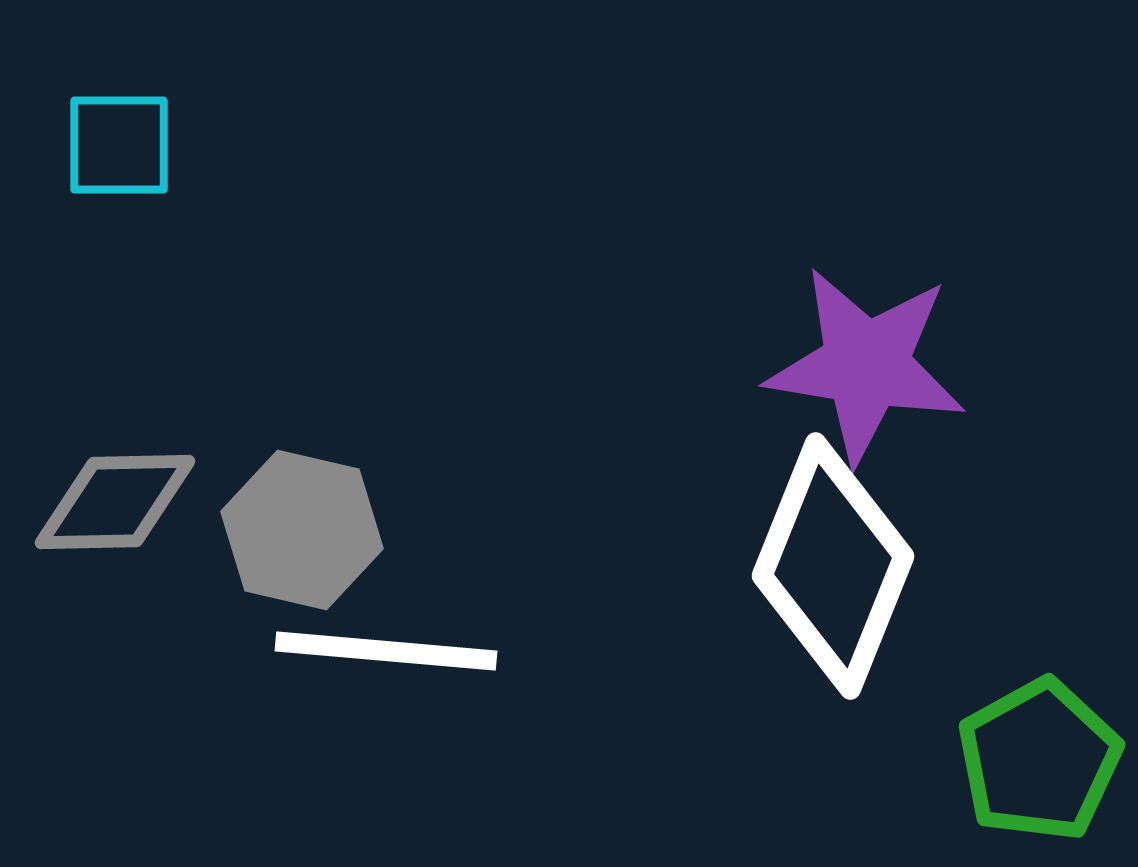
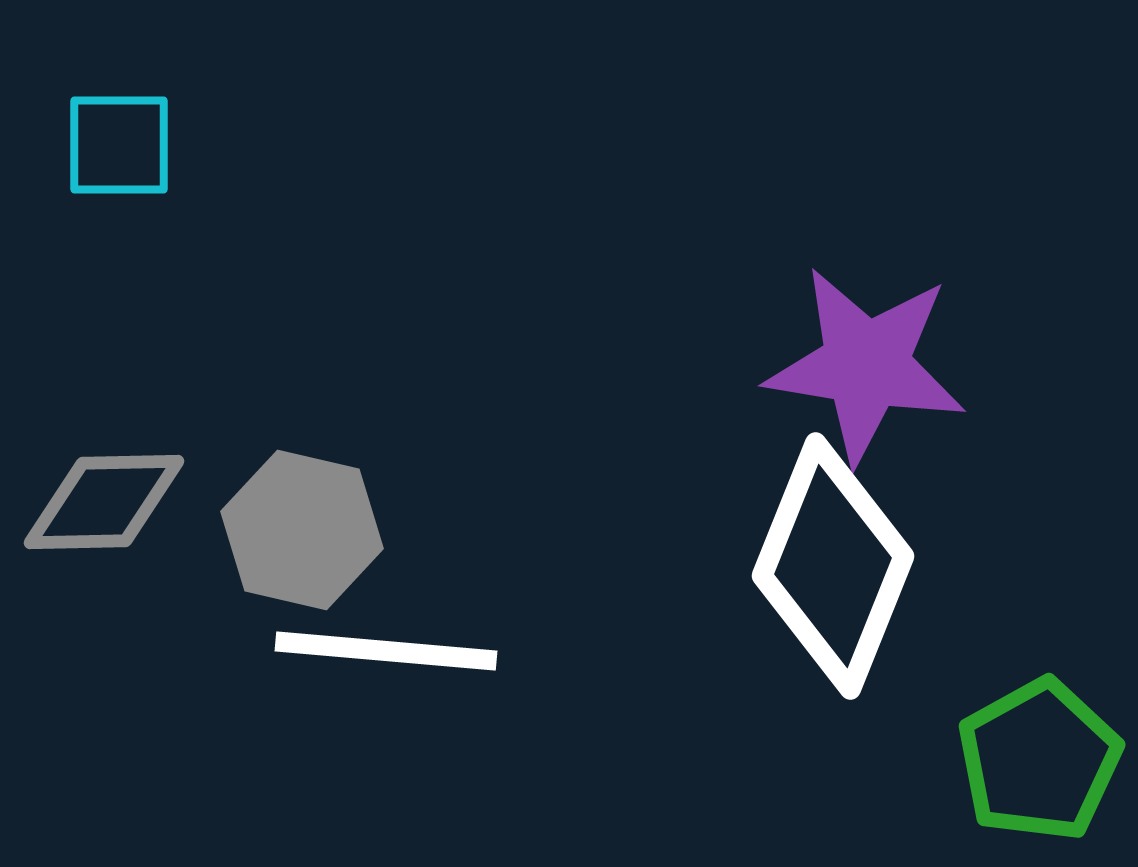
gray diamond: moved 11 px left
